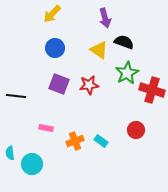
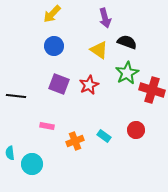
black semicircle: moved 3 px right
blue circle: moved 1 px left, 2 px up
red star: rotated 18 degrees counterclockwise
pink rectangle: moved 1 px right, 2 px up
cyan rectangle: moved 3 px right, 5 px up
